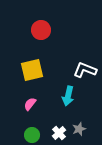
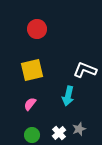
red circle: moved 4 px left, 1 px up
